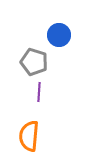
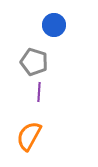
blue circle: moved 5 px left, 10 px up
orange semicircle: rotated 24 degrees clockwise
